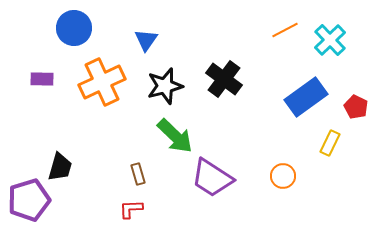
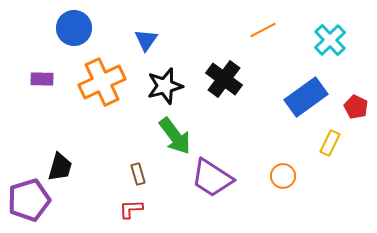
orange line: moved 22 px left
green arrow: rotated 9 degrees clockwise
